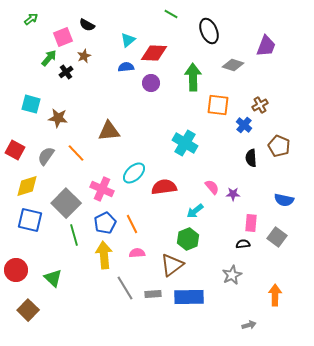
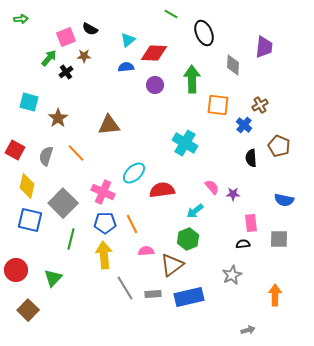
green arrow at (31, 19): moved 10 px left; rotated 32 degrees clockwise
black semicircle at (87, 25): moved 3 px right, 4 px down
black ellipse at (209, 31): moved 5 px left, 2 px down
pink square at (63, 37): moved 3 px right
purple trapezoid at (266, 46): moved 2 px left, 1 px down; rotated 15 degrees counterclockwise
brown star at (84, 56): rotated 24 degrees clockwise
gray diamond at (233, 65): rotated 75 degrees clockwise
green arrow at (193, 77): moved 1 px left, 2 px down
purple circle at (151, 83): moved 4 px right, 2 px down
cyan square at (31, 104): moved 2 px left, 2 px up
brown star at (58, 118): rotated 30 degrees clockwise
brown triangle at (109, 131): moved 6 px up
gray semicircle at (46, 156): rotated 18 degrees counterclockwise
yellow diamond at (27, 186): rotated 60 degrees counterclockwise
red semicircle at (164, 187): moved 2 px left, 3 px down
pink cross at (102, 189): moved 1 px right, 3 px down
gray square at (66, 203): moved 3 px left
blue pentagon at (105, 223): rotated 25 degrees clockwise
pink rectangle at (251, 223): rotated 12 degrees counterclockwise
green line at (74, 235): moved 3 px left, 4 px down; rotated 30 degrees clockwise
gray square at (277, 237): moved 2 px right, 2 px down; rotated 36 degrees counterclockwise
pink semicircle at (137, 253): moved 9 px right, 2 px up
green triangle at (53, 278): rotated 30 degrees clockwise
blue rectangle at (189, 297): rotated 12 degrees counterclockwise
gray arrow at (249, 325): moved 1 px left, 5 px down
